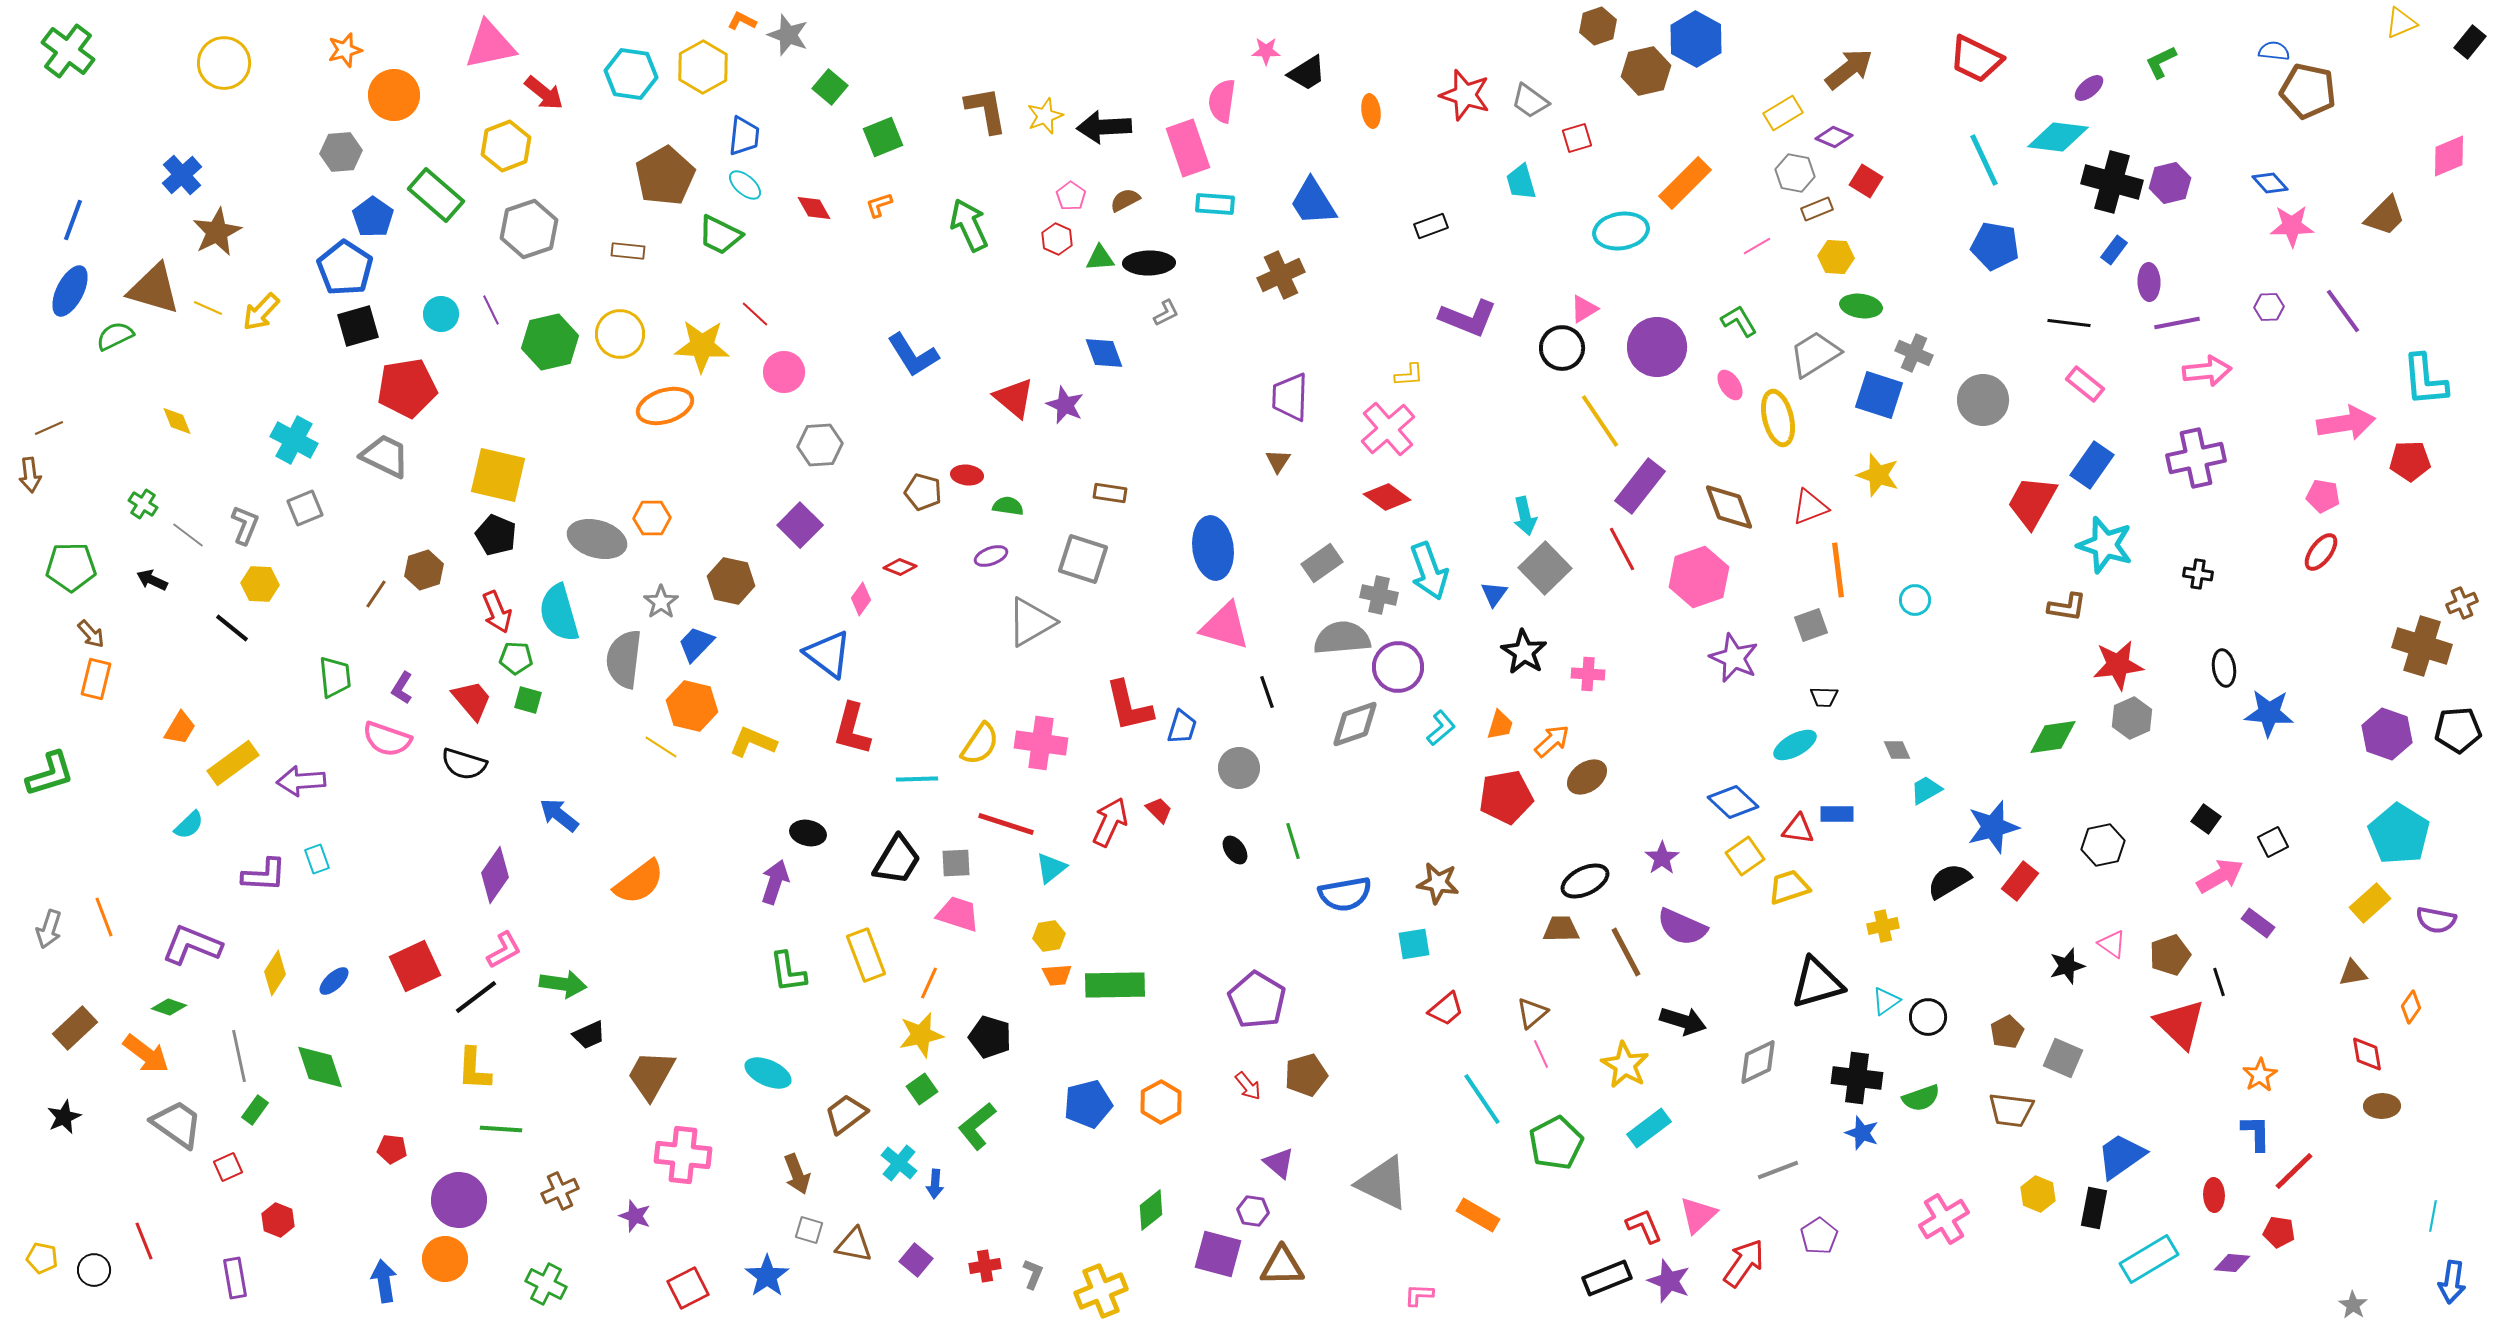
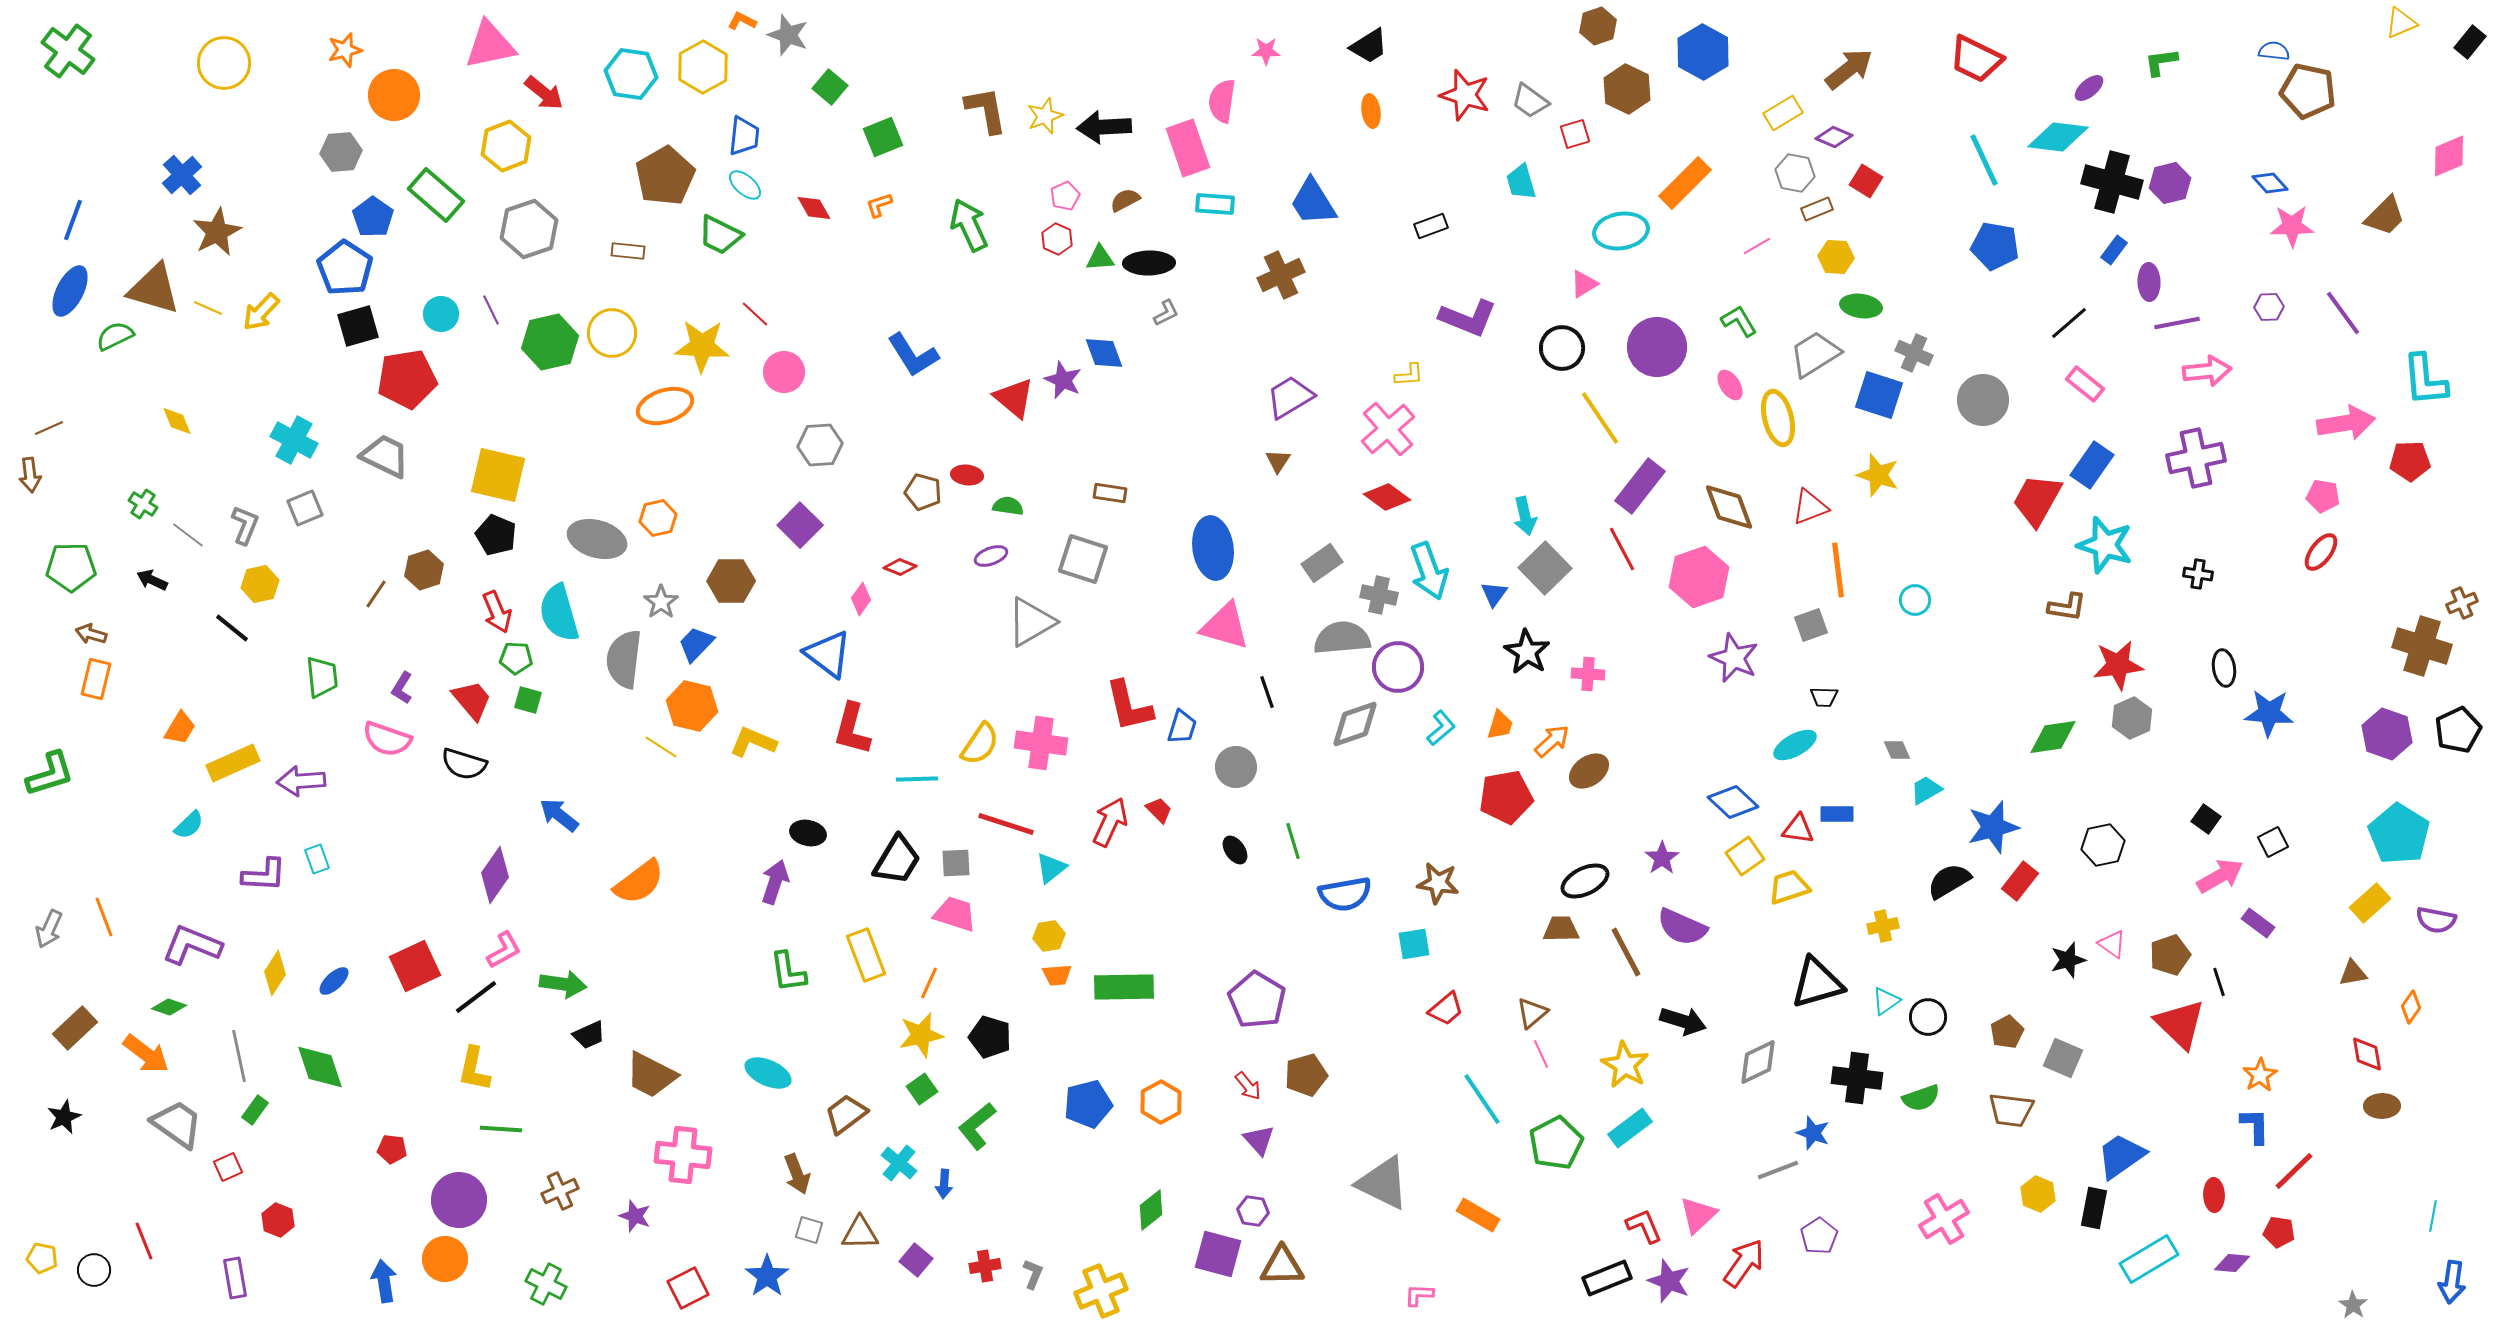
blue hexagon at (1696, 39): moved 7 px right, 13 px down
green L-shape at (2161, 62): rotated 18 degrees clockwise
brown hexagon at (1646, 71): moved 19 px left, 18 px down; rotated 21 degrees counterclockwise
black trapezoid at (1307, 73): moved 62 px right, 27 px up
red square at (1577, 138): moved 2 px left, 4 px up
pink pentagon at (1071, 196): moved 6 px left; rotated 12 degrees clockwise
pink triangle at (1584, 309): moved 25 px up
purple line at (2343, 311): moved 2 px down
black line at (2069, 323): rotated 48 degrees counterclockwise
yellow circle at (620, 334): moved 8 px left, 1 px up
red pentagon at (407, 388): moved 9 px up
purple trapezoid at (1290, 397): rotated 57 degrees clockwise
purple star at (1065, 405): moved 2 px left, 25 px up
yellow line at (1600, 421): moved 3 px up
red trapezoid at (2032, 502): moved 5 px right, 2 px up
orange hexagon at (652, 518): moved 6 px right; rotated 12 degrees counterclockwise
brown hexagon at (731, 581): rotated 12 degrees counterclockwise
yellow hexagon at (260, 584): rotated 15 degrees counterclockwise
brown arrow at (91, 634): rotated 148 degrees clockwise
black star at (1524, 652): moved 3 px right
green trapezoid at (335, 677): moved 13 px left
black pentagon at (2458, 730): rotated 21 degrees counterclockwise
yellow rectangle at (233, 763): rotated 12 degrees clockwise
gray circle at (1239, 768): moved 3 px left, 1 px up
brown ellipse at (1587, 777): moved 2 px right, 6 px up
pink trapezoid at (958, 914): moved 3 px left
gray arrow at (49, 929): rotated 6 degrees clockwise
black star at (2067, 966): moved 1 px right, 6 px up
green rectangle at (1115, 985): moved 9 px right, 2 px down
yellow L-shape at (474, 1069): rotated 9 degrees clockwise
brown trapezoid at (651, 1075): rotated 92 degrees counterclockwise
cyan rectangle at (1649, 1128): moved 19 px left
blue star at (1862, 1133): moved 49 px left
blue L-shape at (2256, 1133): moved 1 px left, 7 px up
purple triangle at (1279, 1163): moved 20 px left, 23 px up; rotated 8 degrees clockwise
blue arrow at (935, 1184): moved 9 px right
brown triangle at (854, 1245): moved 6 px right, 12 px up; rotated 12 degrees counterclockwise
